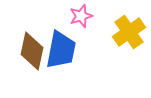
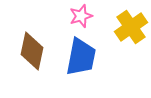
yellow cross: moved 2 px right, 5 px up
blue trapezoid: moved 20 px right, 7 px down
